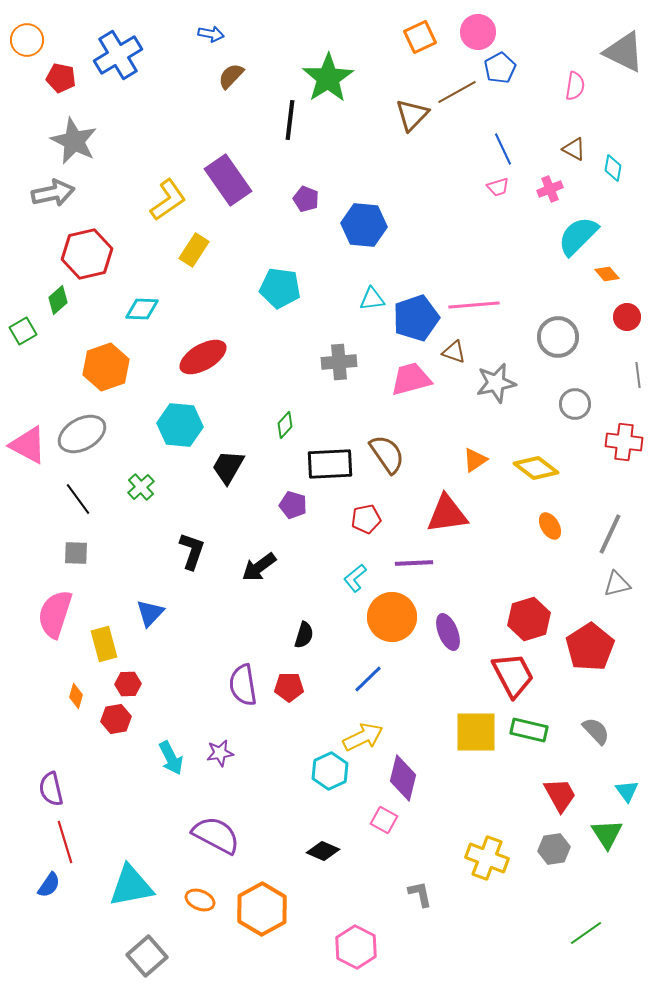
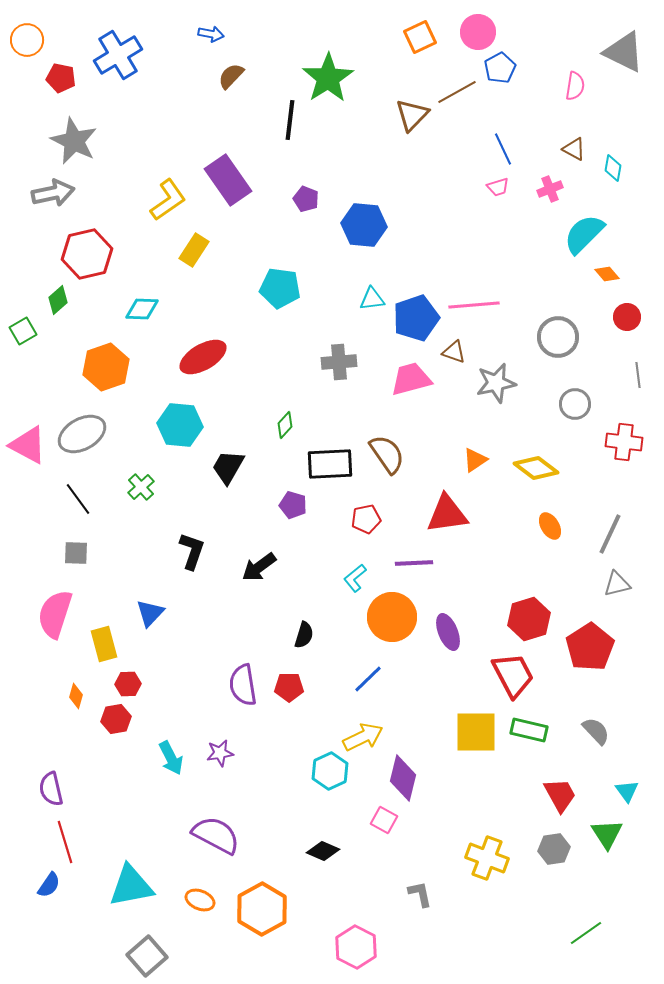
cyan semicircle at (578, 236): moved 6 px right, 2 px up
